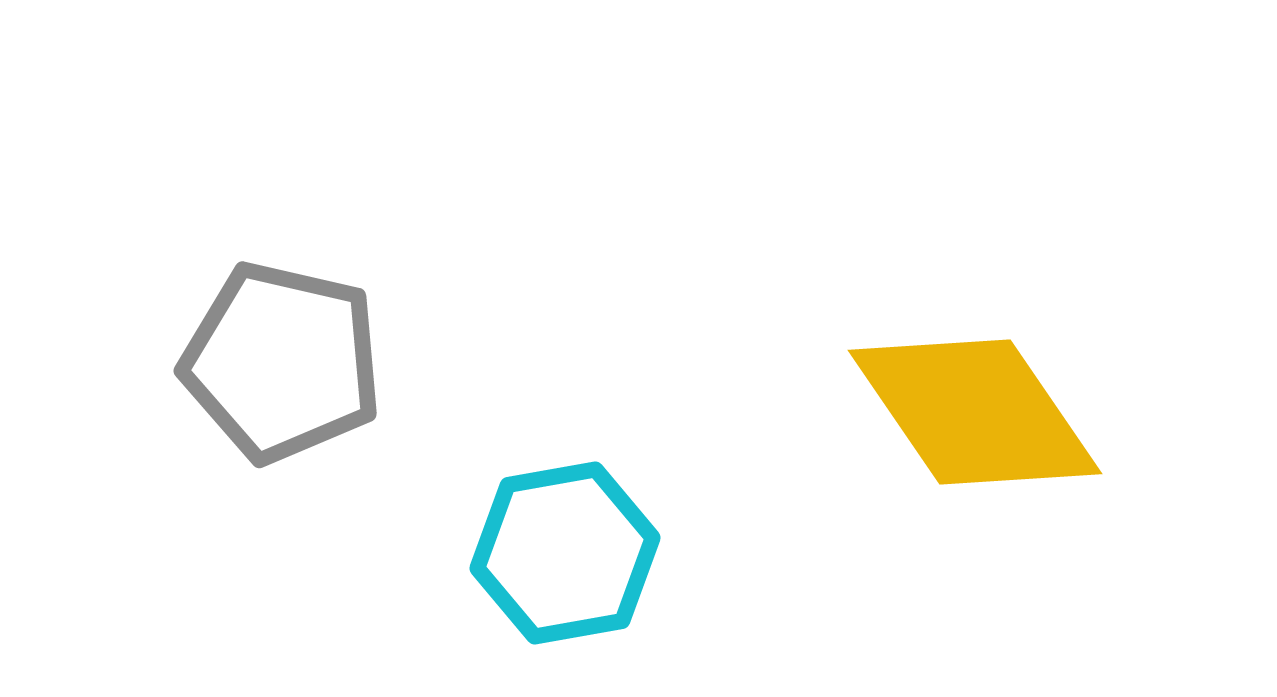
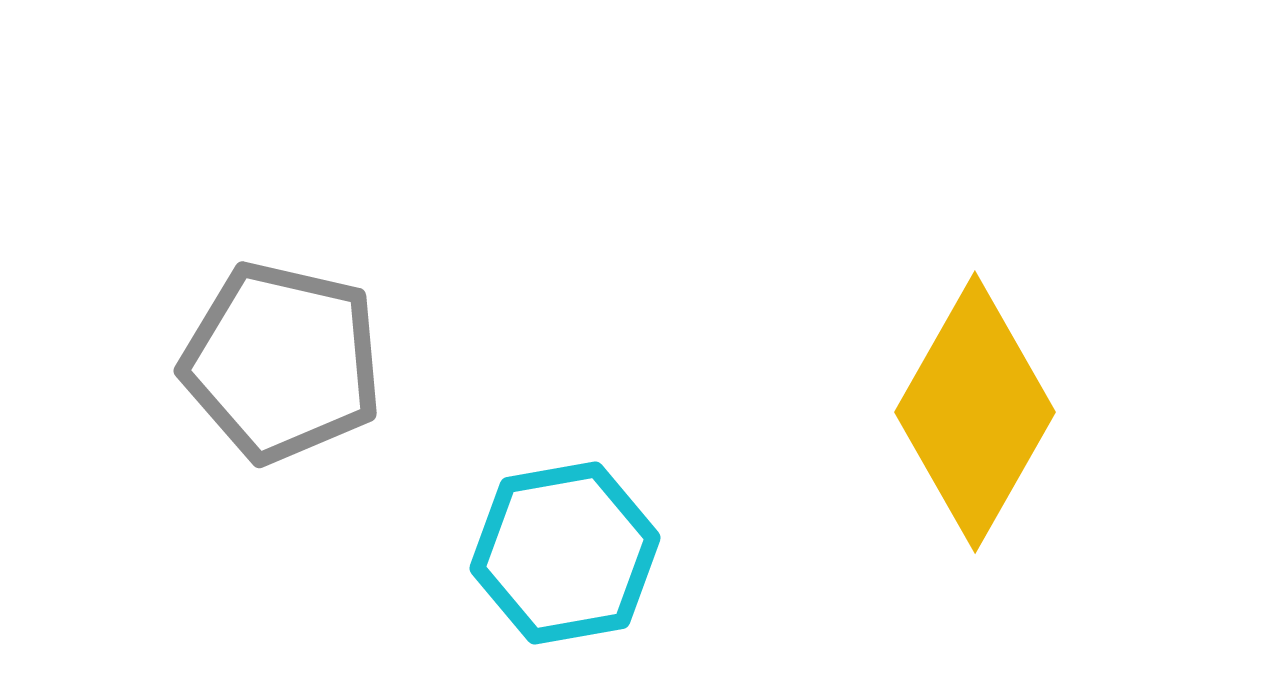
yellow diamond: rotated 64 degrees clockwise
